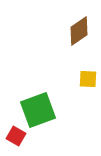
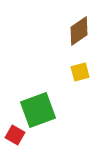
yellow square: moved 8 px left, 7 px up; rotated 18 degrees counterclockwise
red square: moved 1 px left, 1 px up
